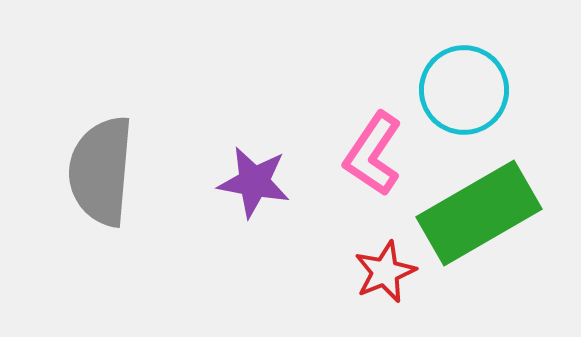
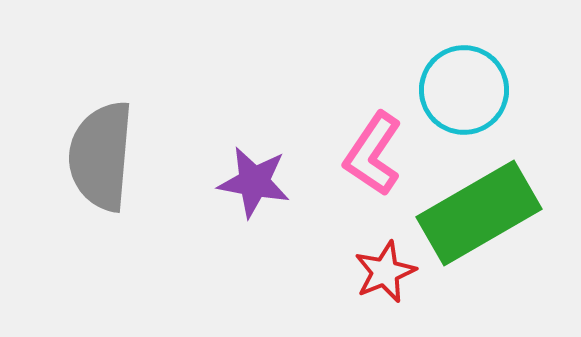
gray semicircle: moved 15 px up
